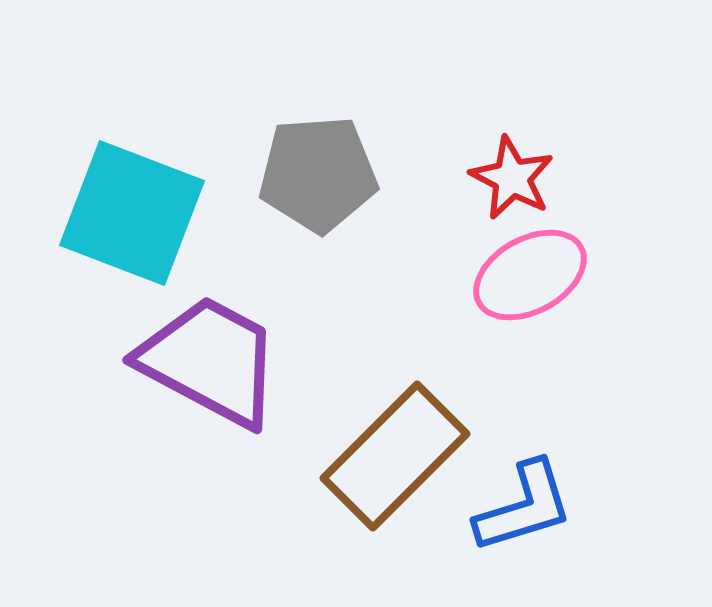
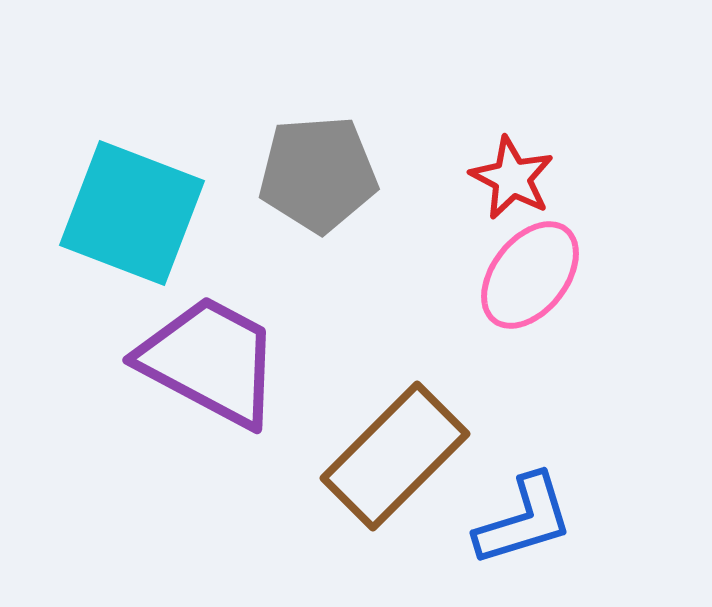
pink ellipse: rotated 23 degrees counterclockwise
blue L-shape: moved 13 px down
